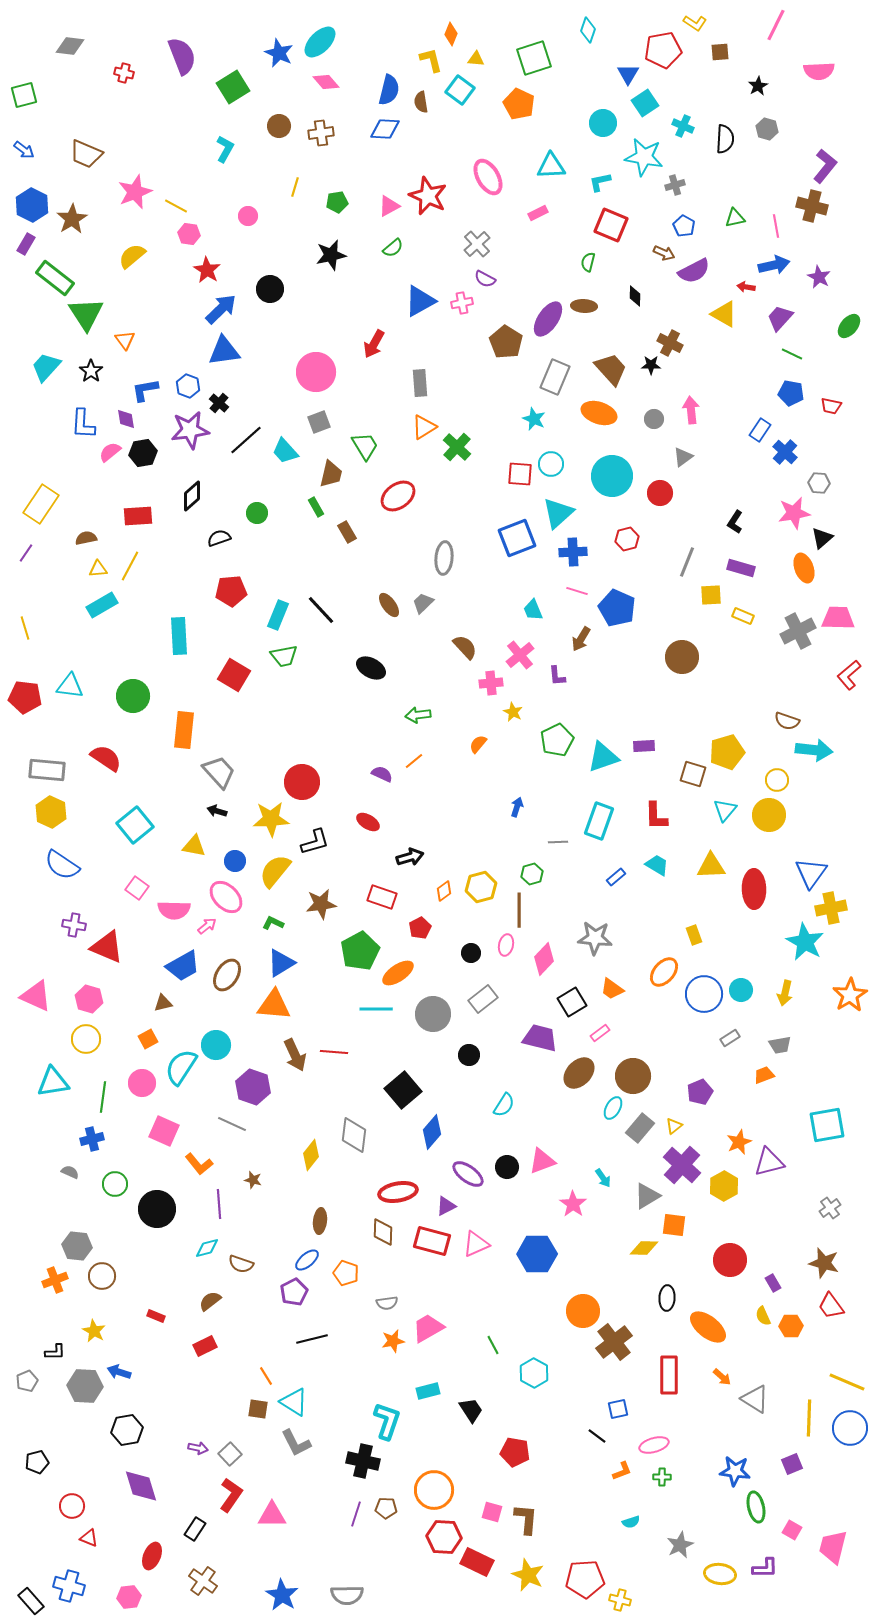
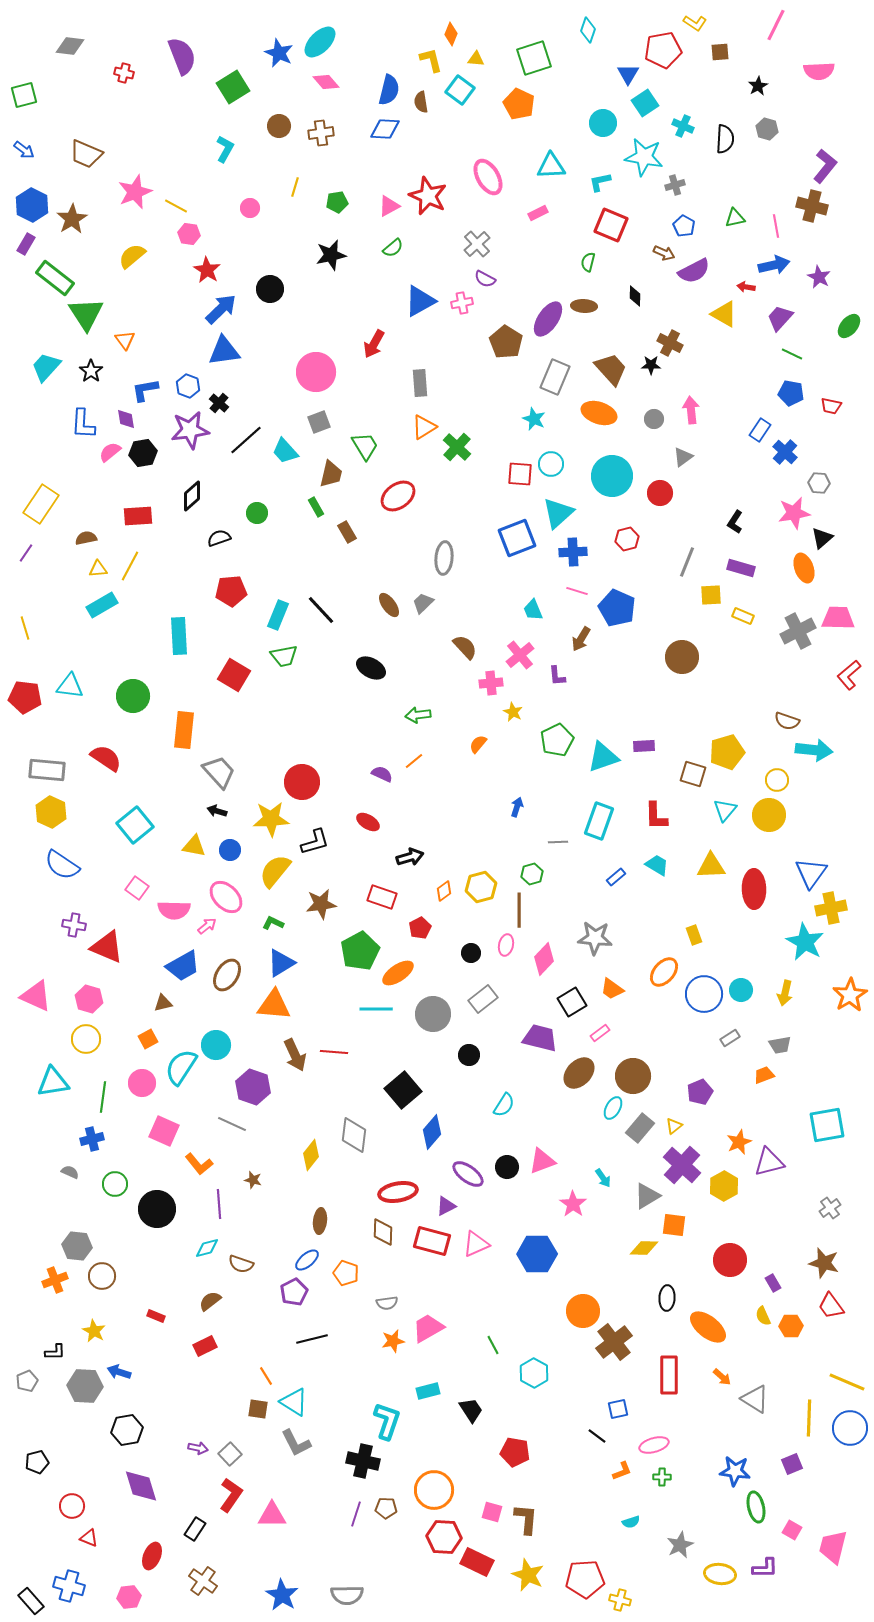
pink circle at (248, 216): moved 2 px right, 8 px up
blue circle at (235, 861): moved 5 px left, 11 px up
